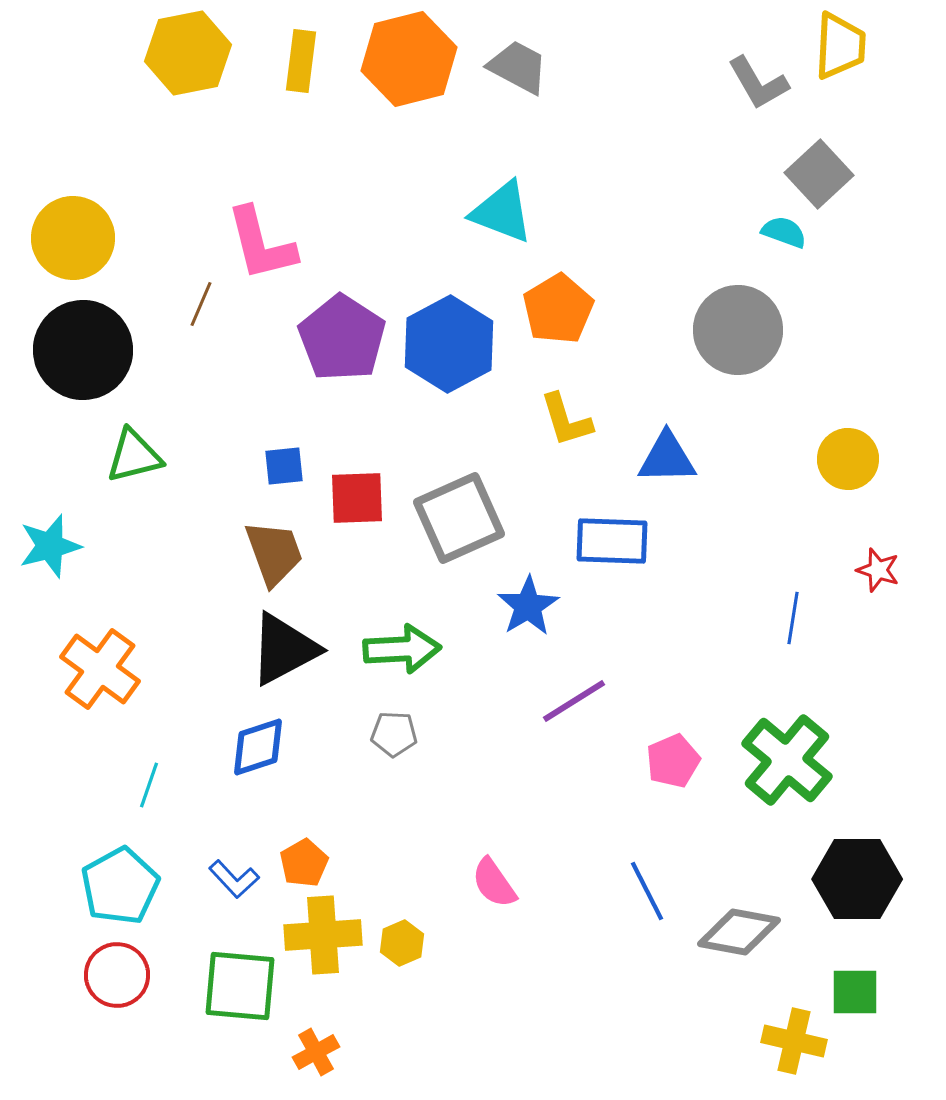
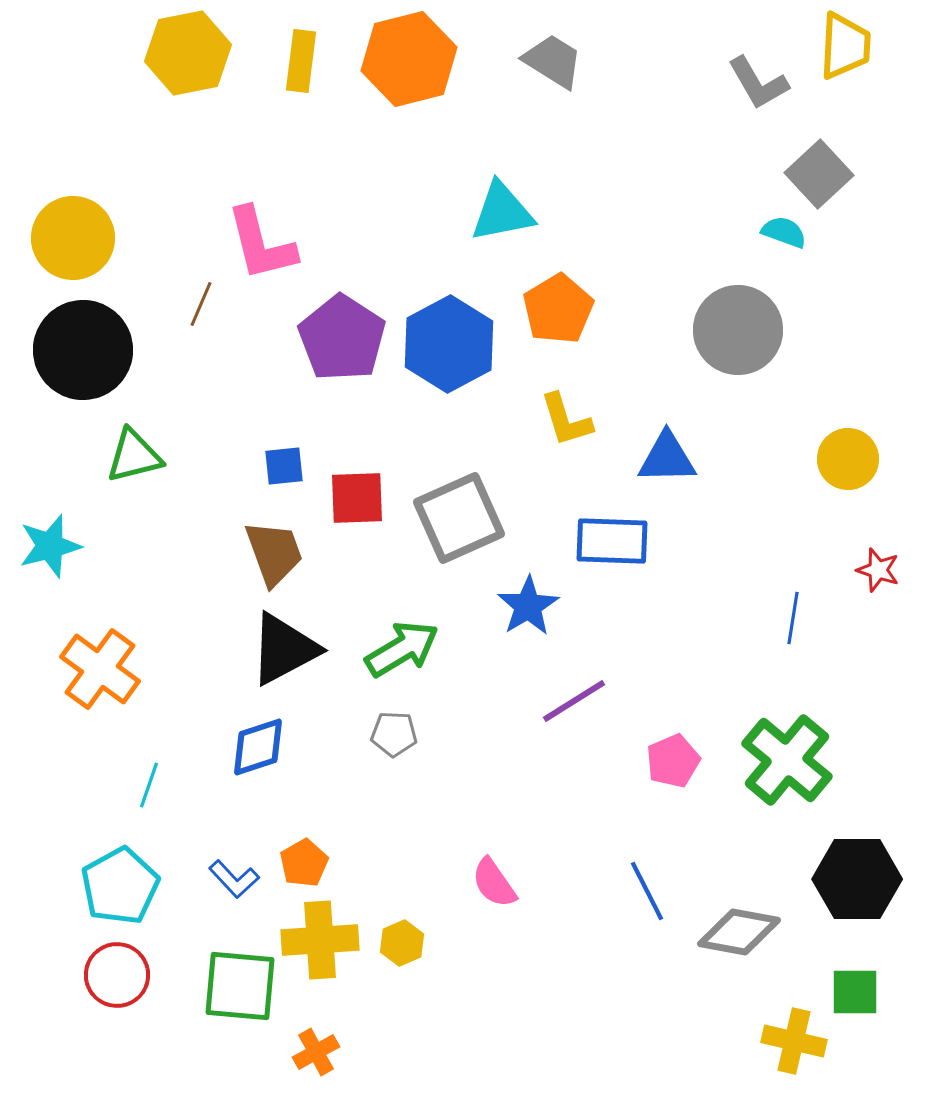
yellow trapezoid at (840, 46): moved 5 px right
gray trapezoid at (518, 67): moved 35 px right, 6 px up; rotated 4 degrees clockwise
cyan triangle at (502, 212): rotated 32 degrees counterclockwise
green arrow at (402, 649): rotated 28 degrees counterclockwise
yellow cross at (323, 935): moved 3 px left, 5 px down
